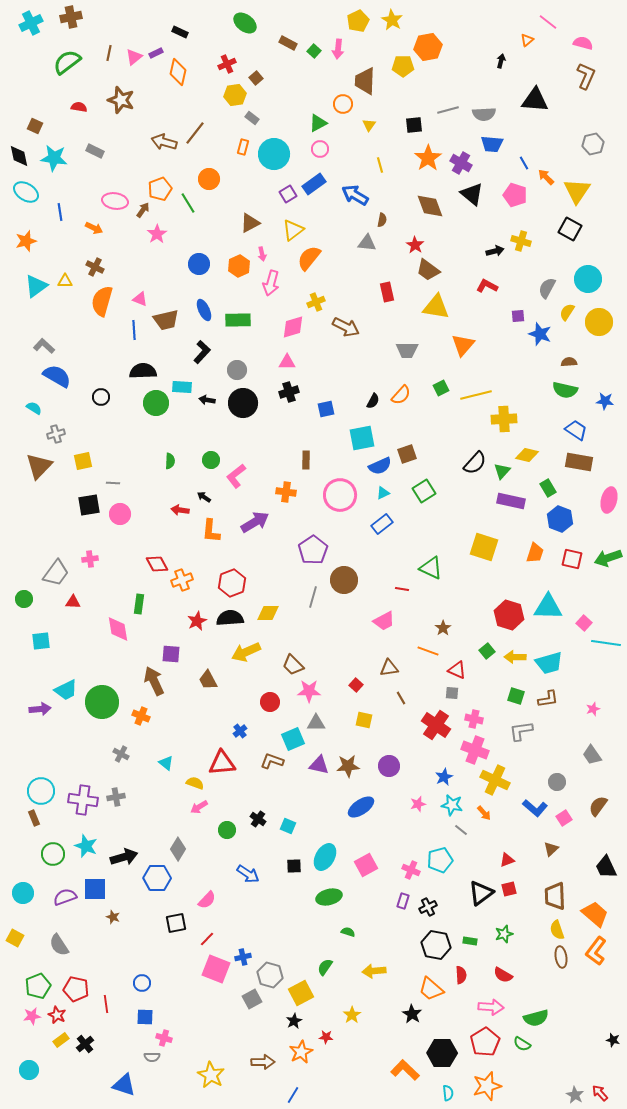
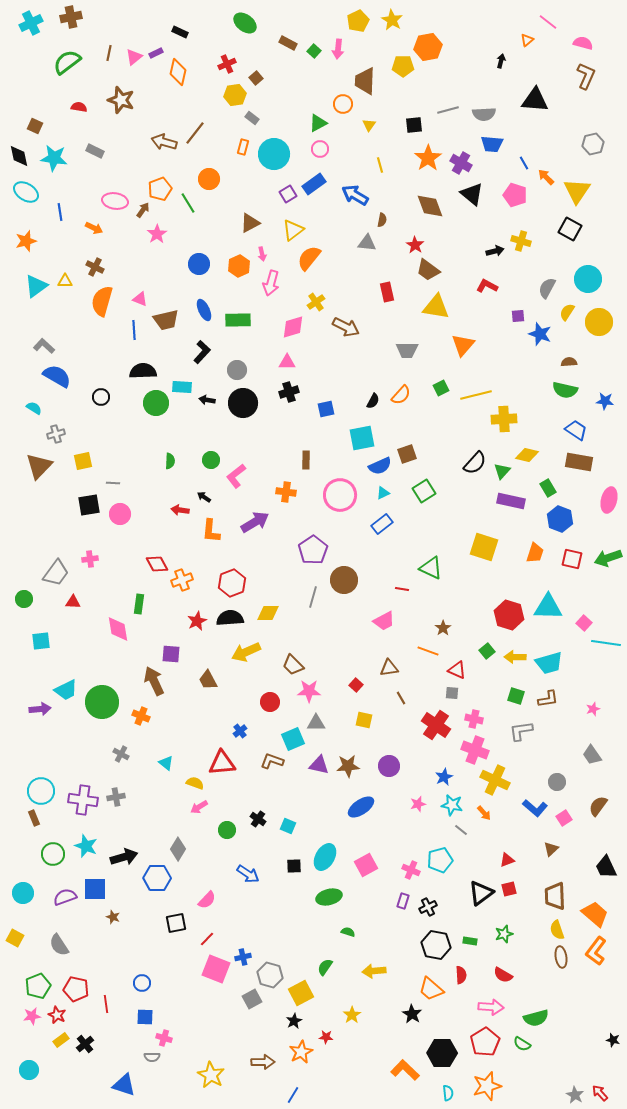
yellow cross at (316, 302): rotated 12 degrees counterclockwise
